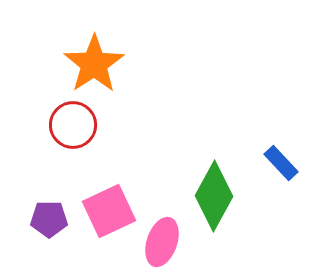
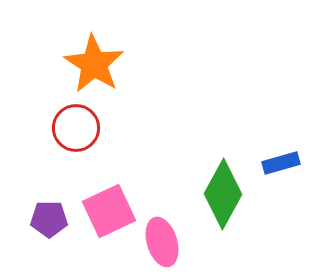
orange star: rotated 6 degrees counterclockwise
red circle: moved 3 px right, 3 px down
blue rectangle: rotated 63 degrees counterclockwise
green diamond: moved 9 px right, 2 px up
pink ellipse: rotated 36 degrees counterclockwise
